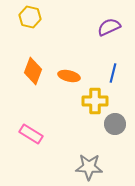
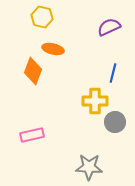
yellow hexagon: moved 12 px right
orange ellipse: moved 16 px left, 27 px up
gray circle: moved 2 px up
pink rectangle: moved 1 px right, 1 px down; rotated 45 degrees counterclockwise
